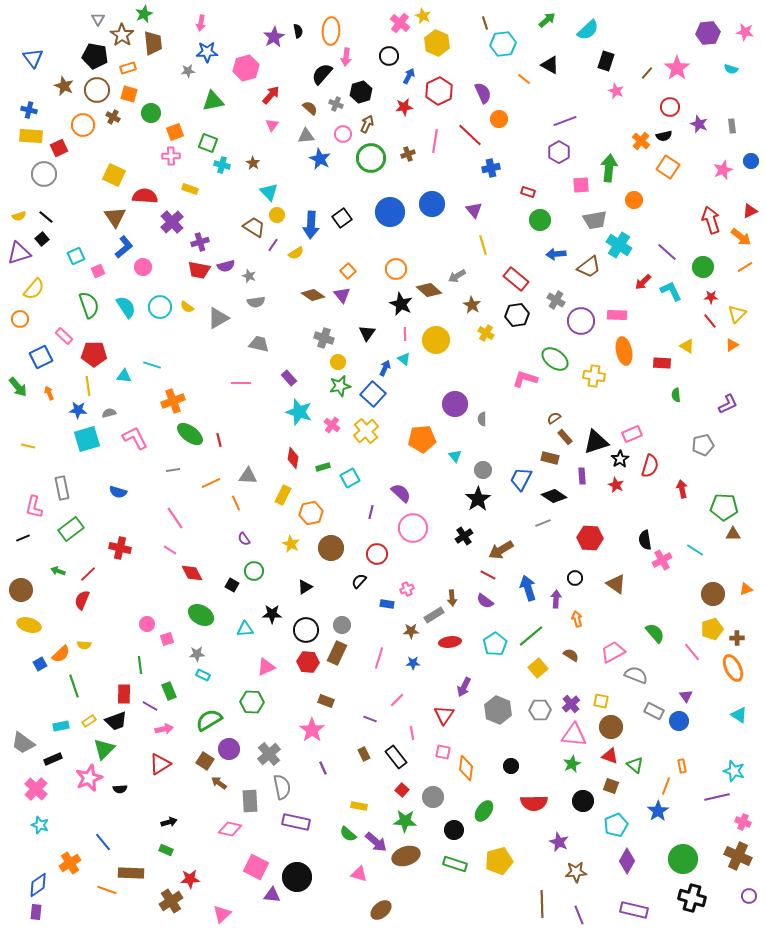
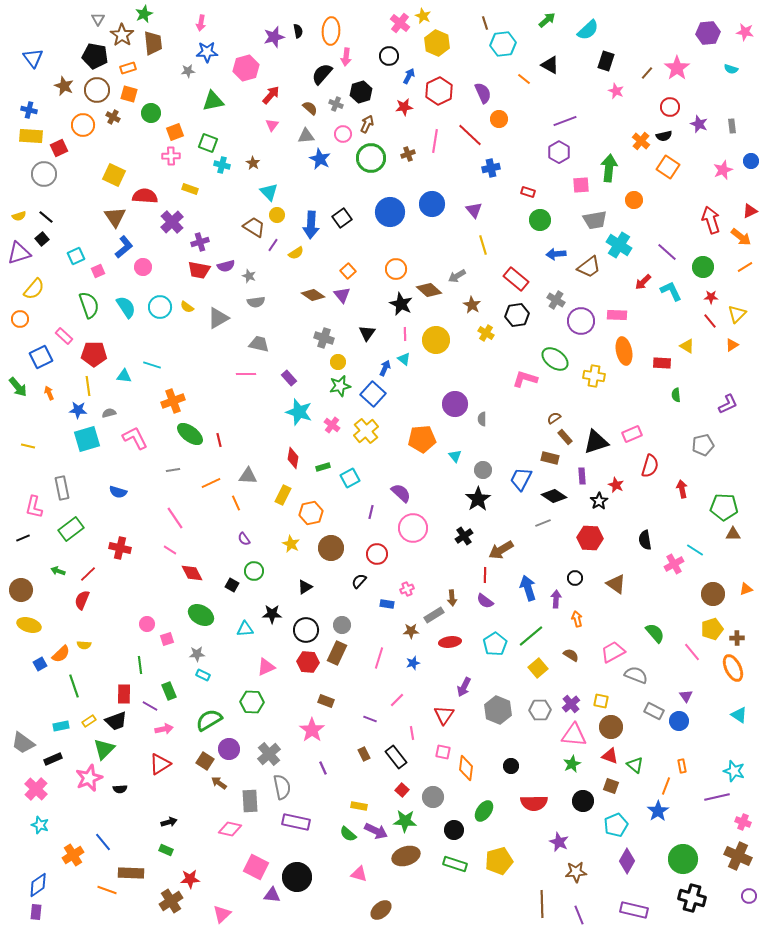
purple star at (274, 37): rotated 15 degrees clockwise
pink line at (241, 383): moved 5 px right, 9 px up
black star at (620, 459): moved 21 px left, 42 px down
pink cross at (662, 560): moved 12 px right, 4 px down
red line at (488, 575): moved 3 px left; rotated 63 degrees clockwise
blue star at (413, 663): rotated 16 degrees counterclockwise
purple arrow at (376, 842): moved 11 px up; rotated 15 degrees counterclockwise
orange cross at (70, 863): moved 3 px right, 8 px up
